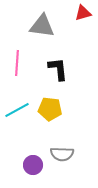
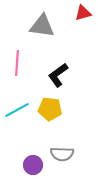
black L-shape: moved 6 px down; rotated 120 degrees counterclockwise
